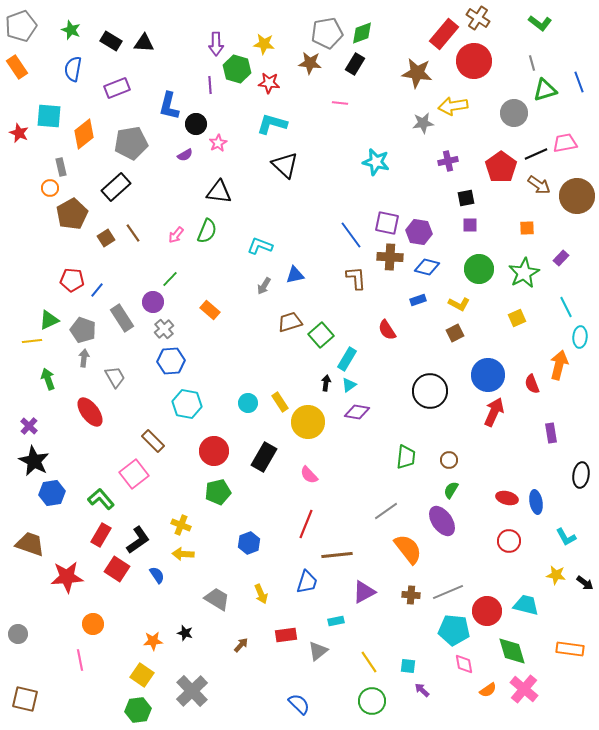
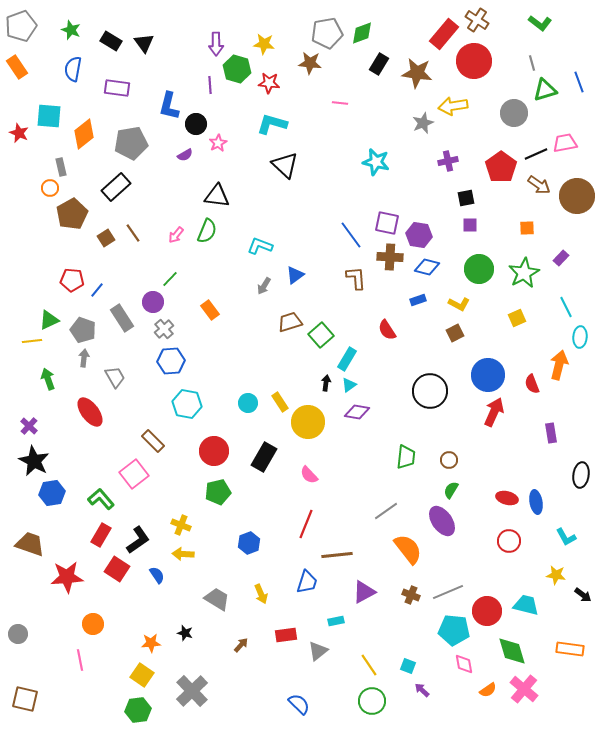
brown cross at (478, 18): moved 1 px left, 2 px down
black triangle at (144, 43): rotated 50 degrees clockwise
black rectangle at (355, 64): moved 24 px right
purple rectangle at (117, 88): rotated 30 degrees clockwise
gray star at (423, 123): rotated 15 degrees counterclockwise
black triangle at (219, 192): moved 2 px left, 4 px down
purple hexagon at (419, 232): moved 3 px down
blue triangle at (295, 275): rotated 24 degrees counterclockwise
orange rectangle at (210, 310): rotated 12 degrees clockwise
black arrow at (585, 583): moved 2 px left, 12 px down
brown cross at (411, 595): rotated 18 degrees clockwise
orange star at (153, 641): moved 2 px left, 2 px down
yellow line at (369, 662): moved 3 px down
cyan square at (408, 666): rotated 14 degrees clockwise
